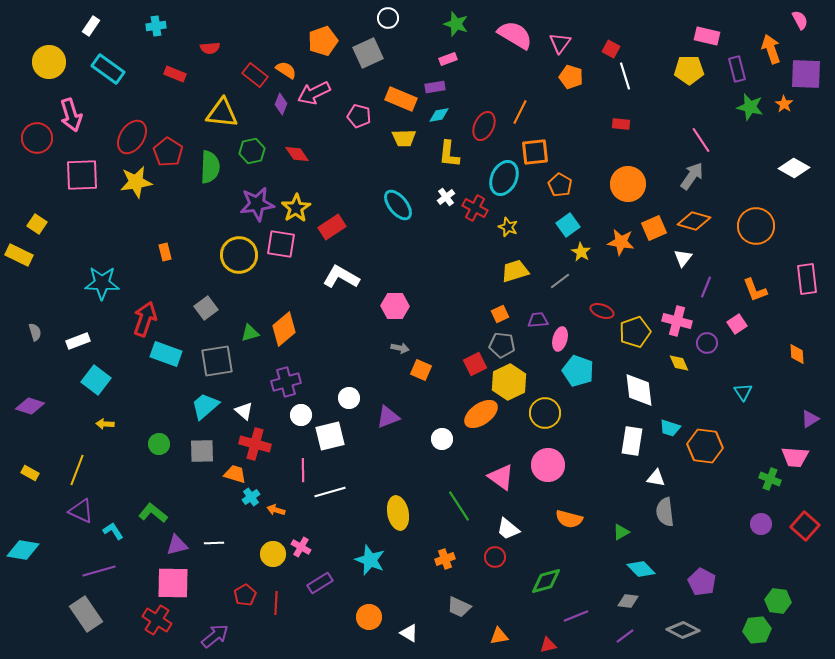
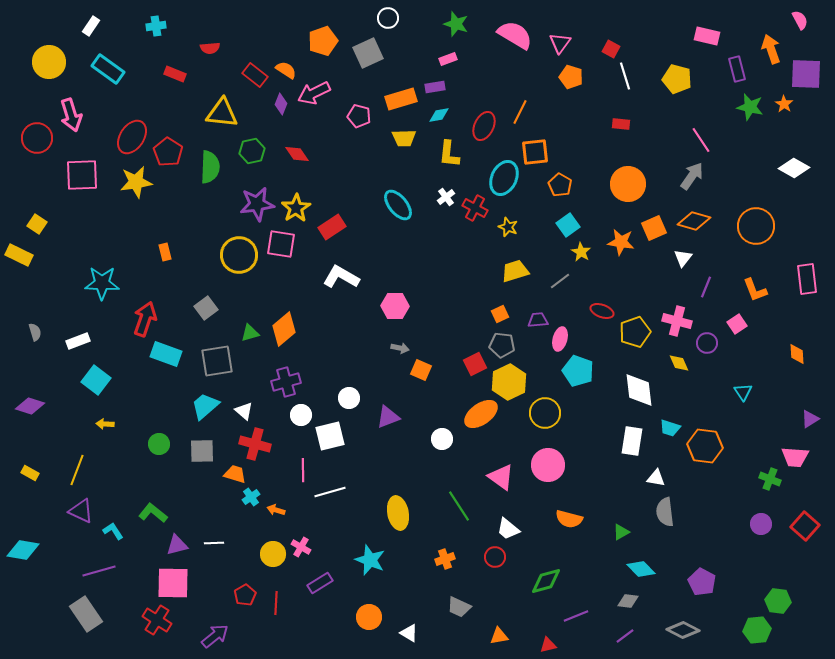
yellow pentagon at (689, 70): moved 12 px left, 9 px down; rotated 16 degrees clockwise
orange rectangle at (401, 99): rotated 40 degrees counterclockwise
